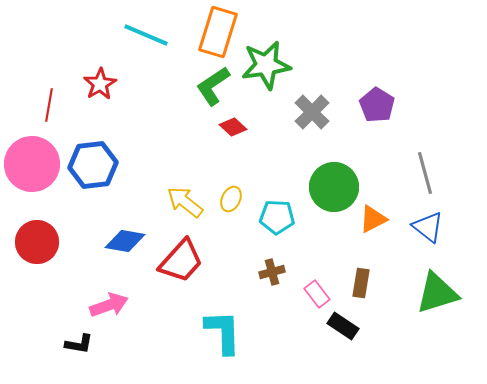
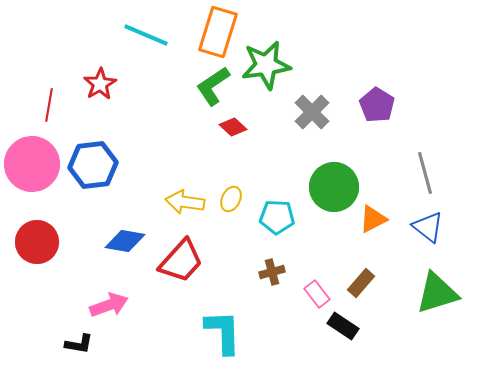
yellow arrow: rotated 30 degrees counterclockwise
brown rectangle: rotated 32 degrees clockwise
